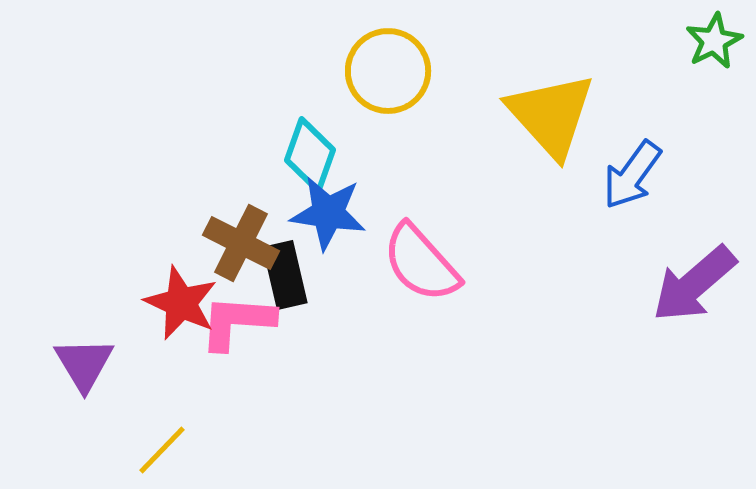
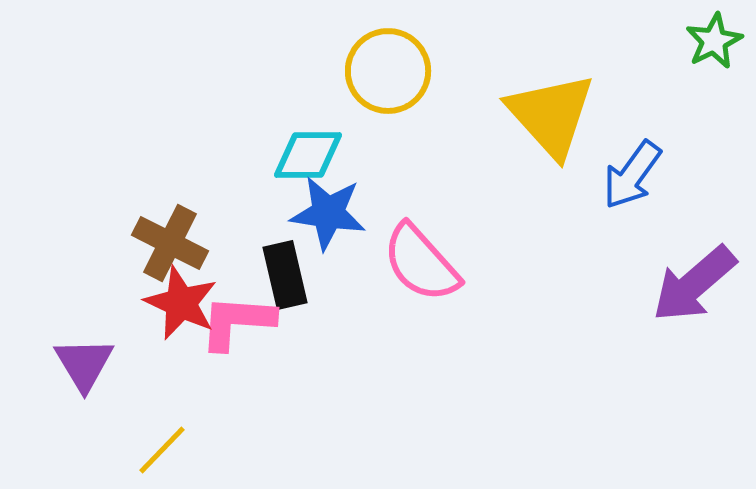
cyan diamond: moved 2 px left; rotated 70 degrees clockwise
brown cross: moved 71 px left
